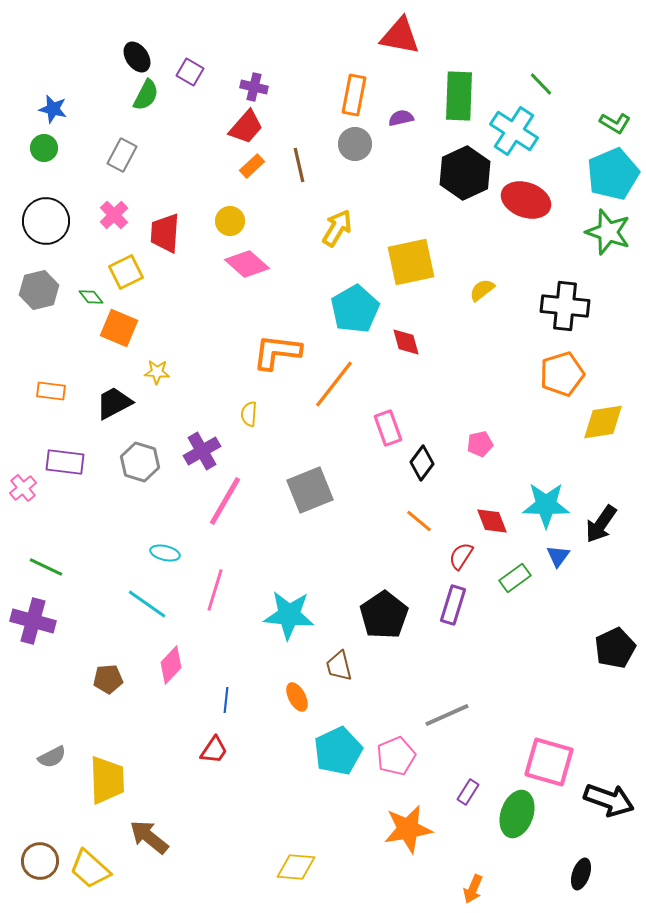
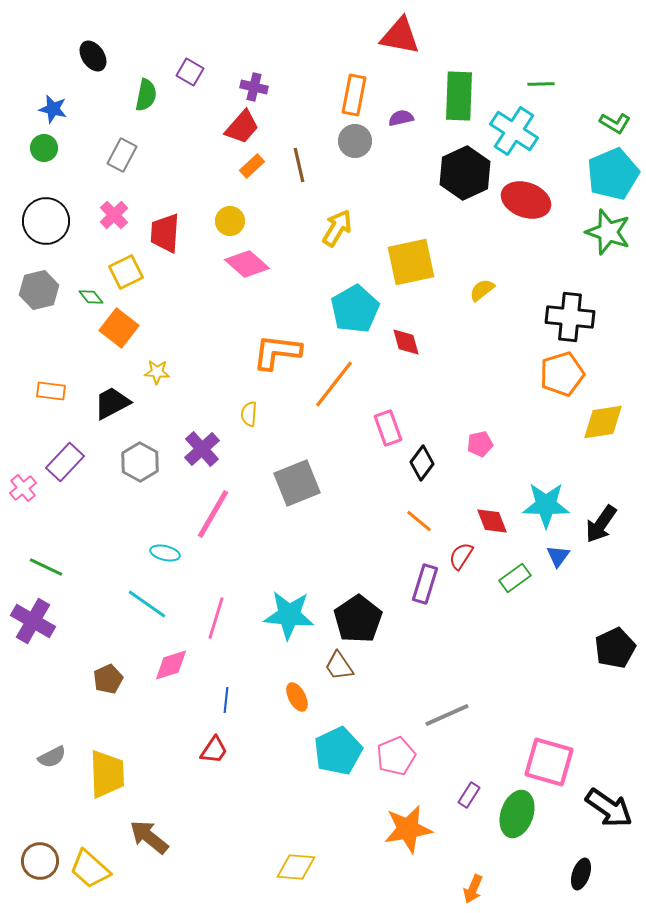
black ellipse at (137, 57): moved 44 px left, 1 px up
green line at (541, 84): rotated 48 degrees counterclockwise
green semicircle at (146, 95): rotated 16 degrees counterclockwise
red trapezoid at (246, 127): moved 4 px left
gray circle at (355, 144): moved 3 px up
black cross at (565, 306): moved 5 px right, 11 px down
orange square at (119, 328): rotated 15 degrees clockwise
black trapezoid at (114, 403): moved 2 px left
purple cross at (202, 451): moved 2 px up; rotated 12 degrees counterclockwise
purple rectangle at (65, 462): rotated 54 degrees counterclockwise
gray hexagon at (140, 462): rotated 12 degrees clockwise
gray square at (310, 490): moved 13 px left, 7 px up
pink line at (225, 501): moved 12 px left, 13 px down
pink line at (215, 590): moved 1 px right, 28 px down
purple rectangle at (453, 605): moved 28 px left, 21 px up
black pentagon at (384, 615): moved 26 px left, 4 px down
purple cross at (33, 621): rotated 15 degrees clockwise
pink diamond at (171, 665): rotated 30 degrees clockwise
brown trapezoid at (339, 666): rotated 20 degrees counterclockwise
brown pentagon at (108, 679): rotated 20 degrees counterclockwise
yellow trapezoid at (107, 780): moved 6 px up
purple rectangle at (468, 792): moved 1 px right, 3 px down
black arrow at (609, 800): moved 8 px down; rotated 15 degrees clockwise
